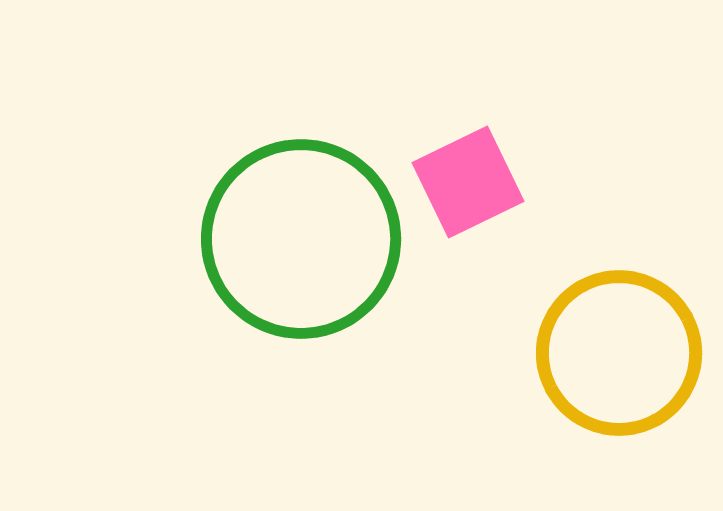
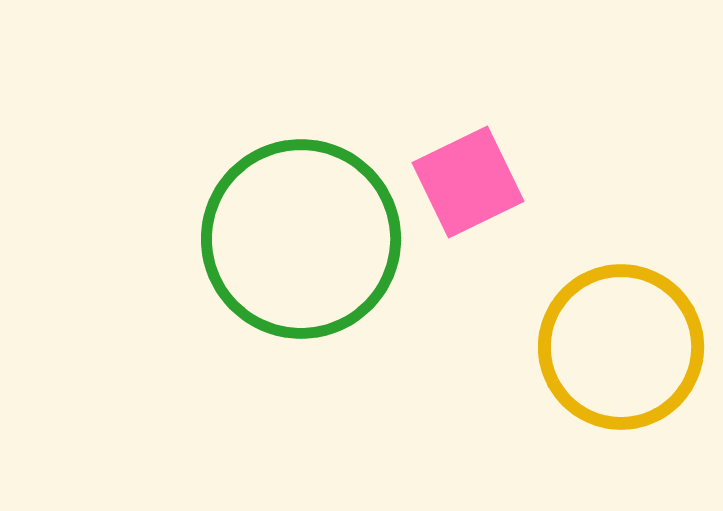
yellow circle: moved 2 px right, 6 px up
